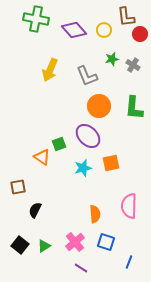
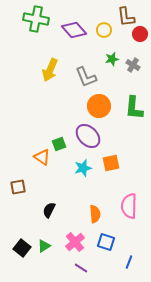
gray L-shape: moved 1 px left, 1 px down
black semicircle: moved 14 px right
black square: moved 2 px right, 3 px down
